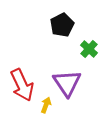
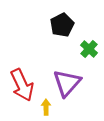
purple triangle: rotated 16 degrees clockwise
yellow arrow: moved 2 px down; rotated 21 degrees counterclockwise
